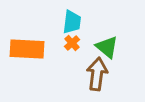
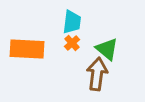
green triangle: moved 2 px down
